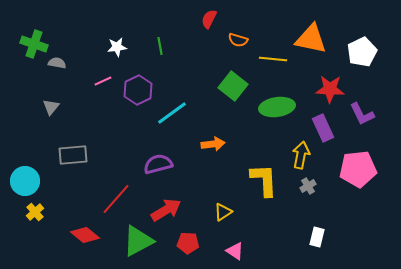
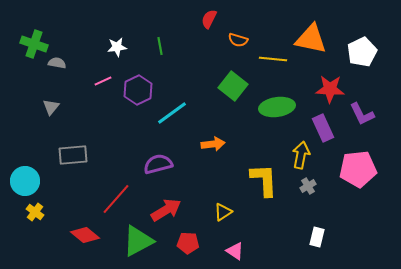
yellow cross: rotated 12 degrees counterclockwise
